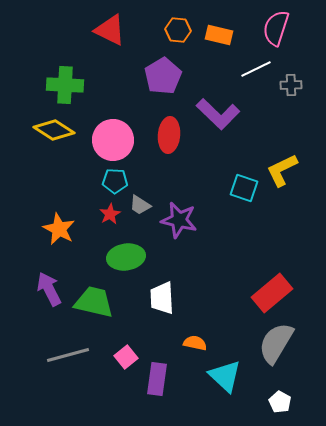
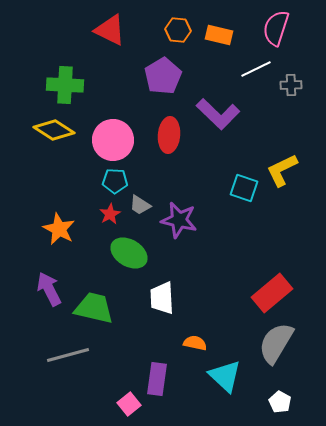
green ellipse: moved 3 px right, 4 px up; rotated 39 degrees clockwise
green trapezoid: moved 6 px down
pink square: moved 3 px right, 47 px down
